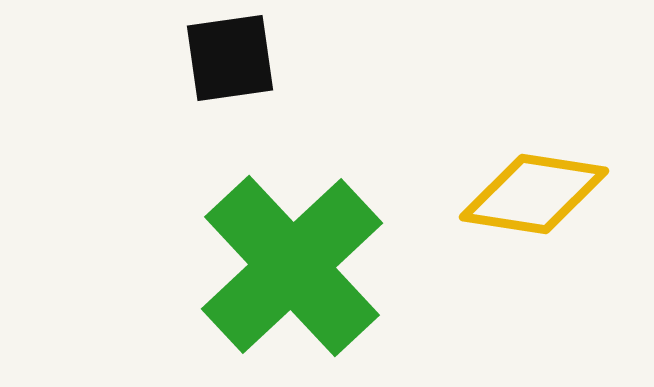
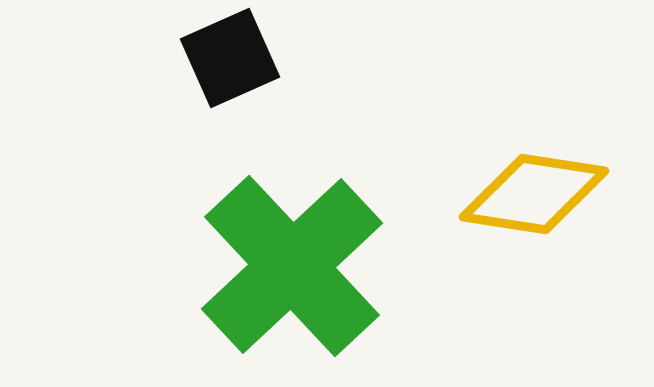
black square: rotated 16 degrees counterclockwise
